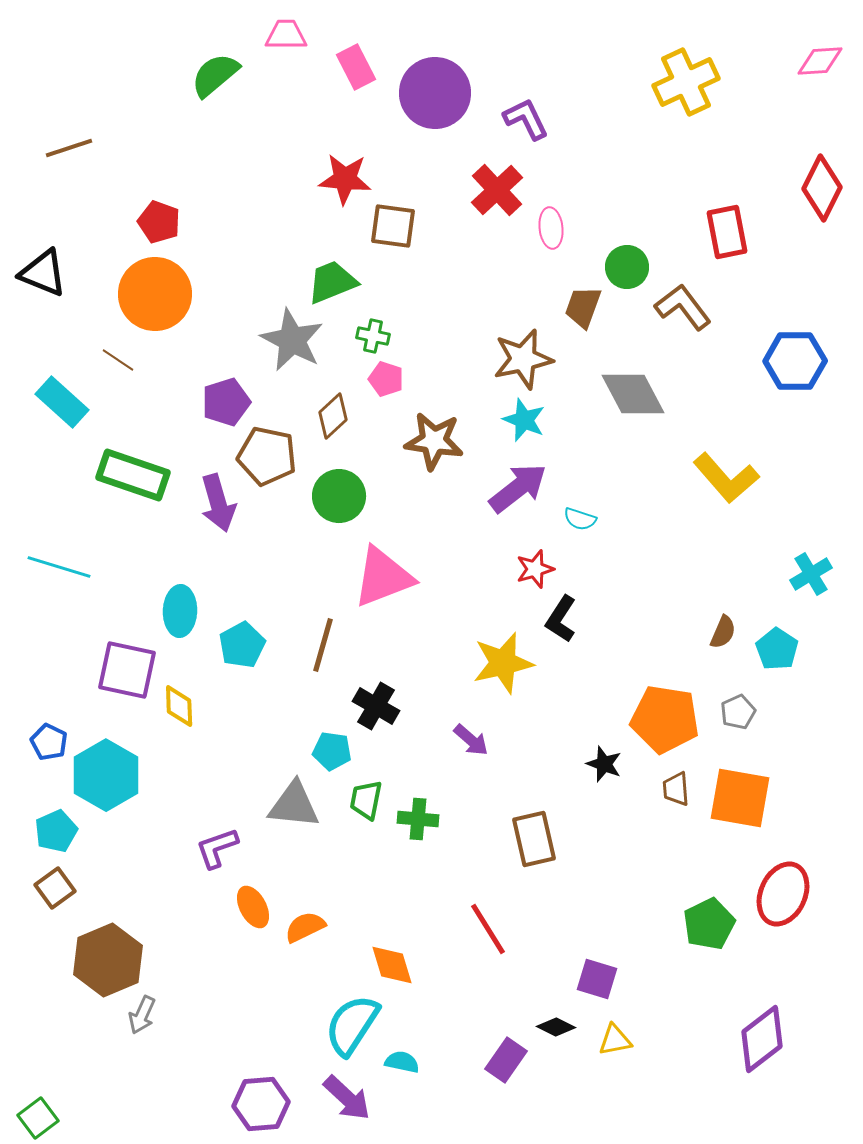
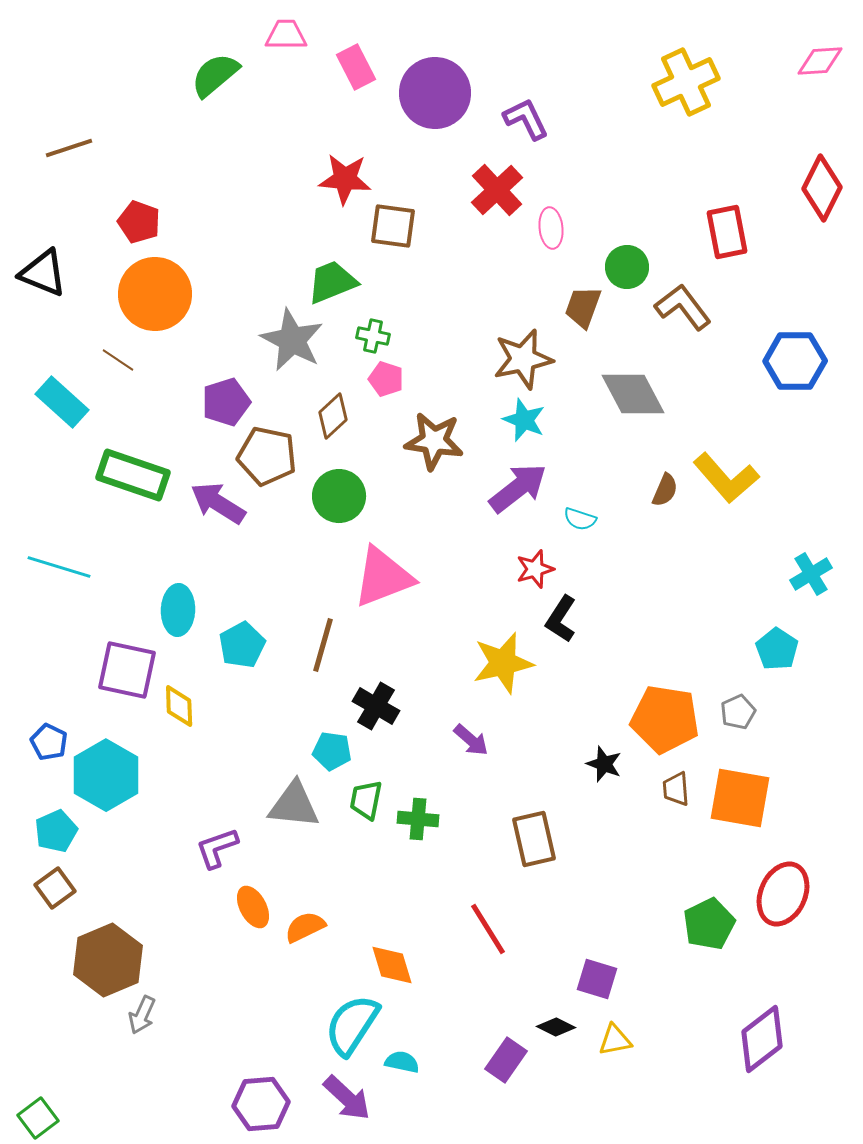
red pentagon at (159, 222): moved 20 px left
purple arrow at (218, 503): rotated 138 degrees clockwise
cyan ellipse at (180, 611): moved 2 px left, 1 px up
brown semicircle at (723, 632): moved 58 px left, 142 px up
